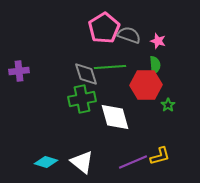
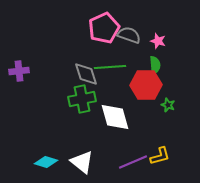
pink pentagon: rotated 8 degrees clockwise
green star: rotated 16 degrees counterclockwise
